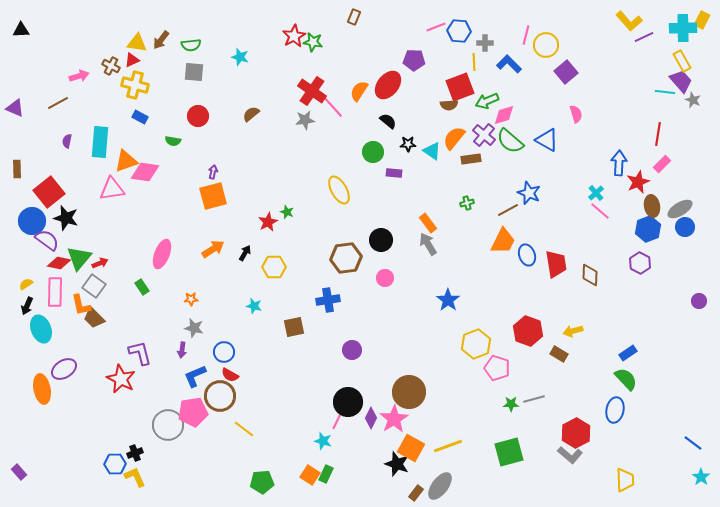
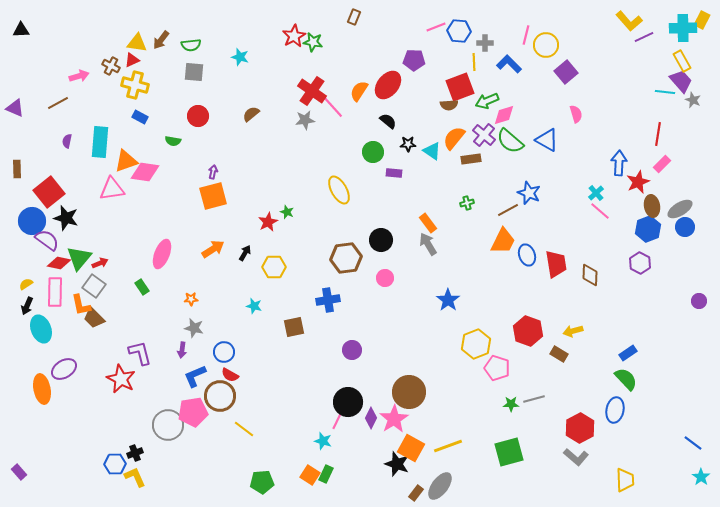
red hexagon at (576, 433): moved 4 px right, 5 px up
gray L-shape at (570, 455): moved 6 px right, 2 px down
